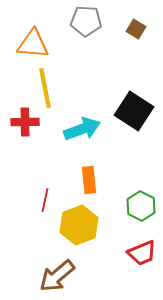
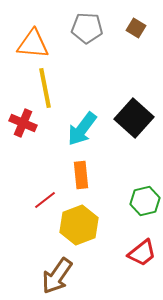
gray pentagon: moved 1 px right, 7 px down
brown square: moved 1 px up
black square: moved 7 px down; rotated 9 degrees clockwise
red cross: moved 2 px left, 1 px down; rotated 24 degrees clockwise
cyan arrow: rotated 147 degrees clockwise
orange rectangle: moved 8 px left, 5 px up
red line: rotated 40 degrees clockwise
green hexagon: moved 4 px right, 5 px up; rotated 20 degrees clockwise
red trapezoid: rotated 16 degrees counterclockwise
brown arrow: rotated 15 degrees counterclockwise
